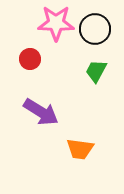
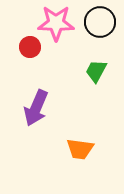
black circle: moved 5 px right, 7 px up
red circle: moved 12 px up
purple arrow: moved 5 px left, 4 px up; rotated 81 degrees clockwise
